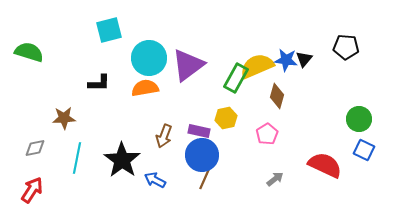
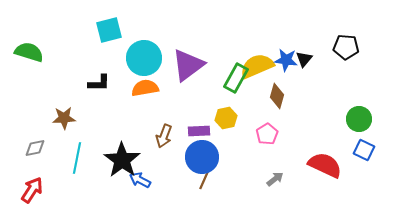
cyan circle: moved 5 px left
purple rectangle: rotated 15 degrees counterclockwise
blue circle: moved 2 px down
blue arrow: moved 15 px left
